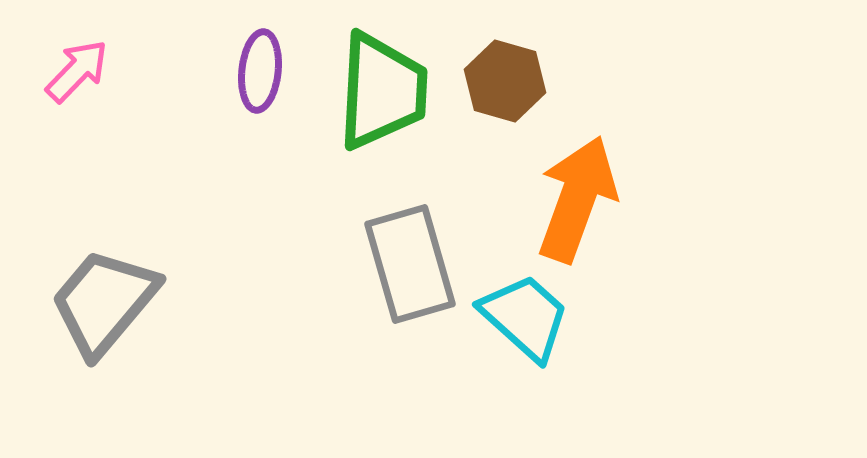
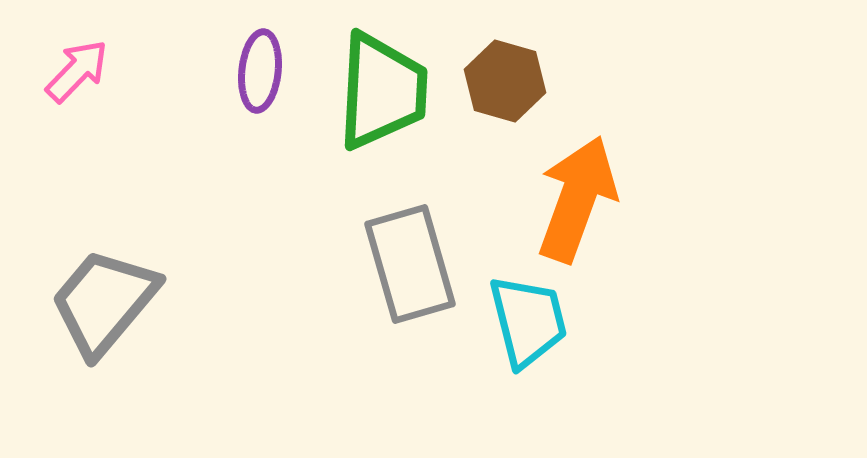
cyan trapezoid: moved 3 px right, 4 px down; rotated 34 degrees clockwise
